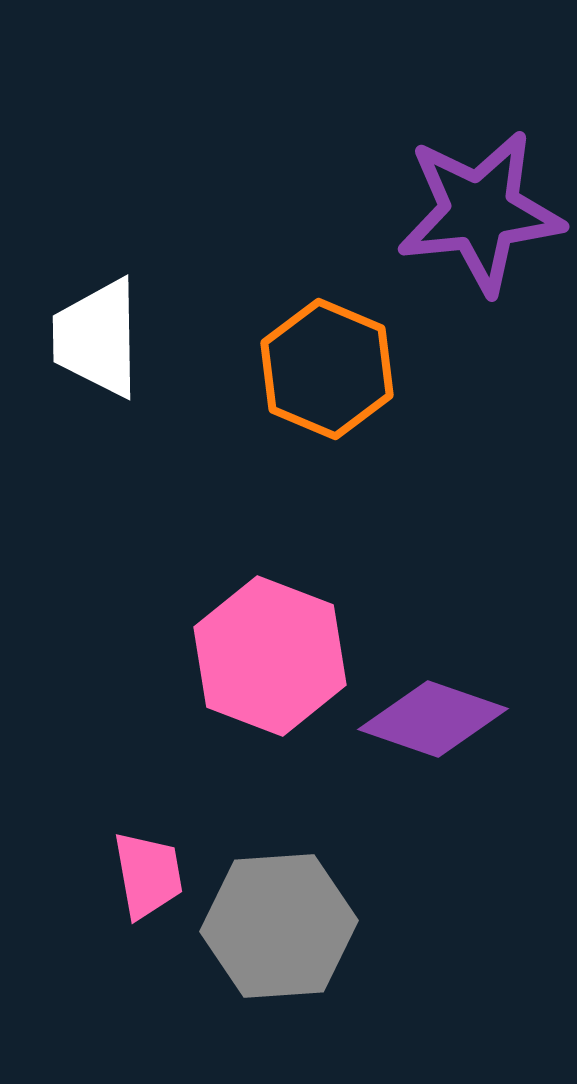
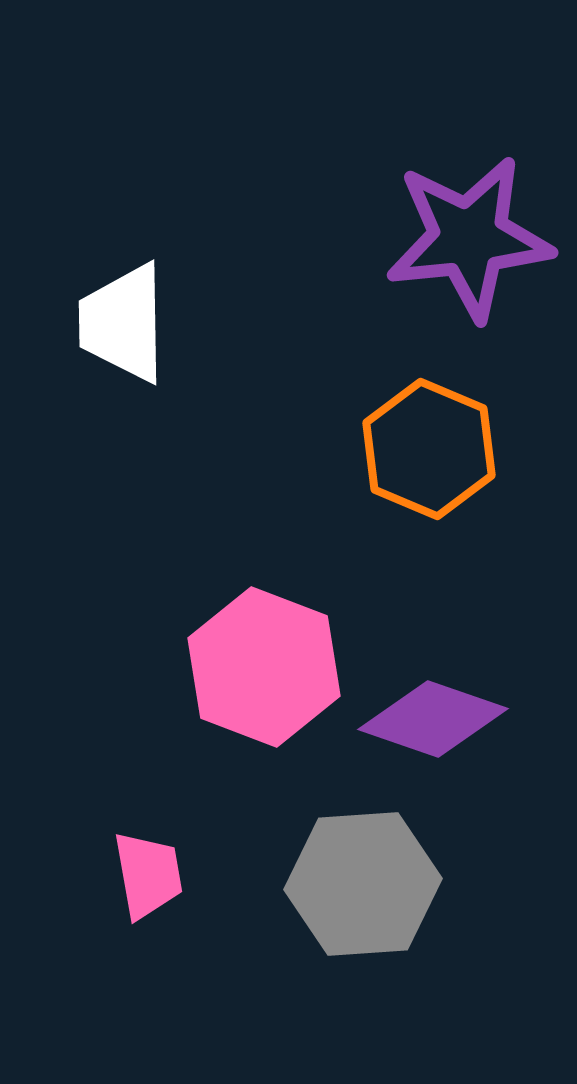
purple star: moved 11 px left, 26 px down
white trapezoid: moved 26 px right, 15 px up
orange hexagon: moved 102 px right, 80 px down
pink hexagon: moved 6 px left, 11 px down
gray hexagon: moved 84 px right, 42 px up
